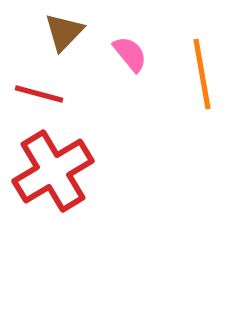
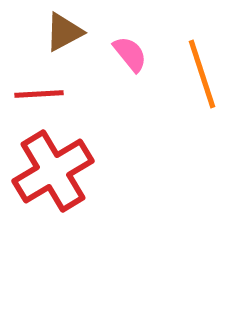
brown triangle: rotated 18 degrees clockwise
orange line: rotated 8 degrees counterclockwise
red line: rotated 18 degrees counterclockwise
